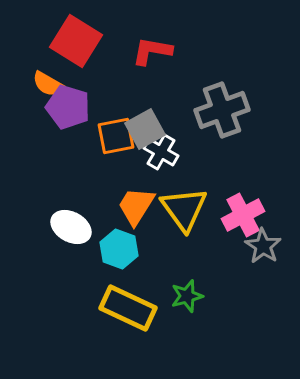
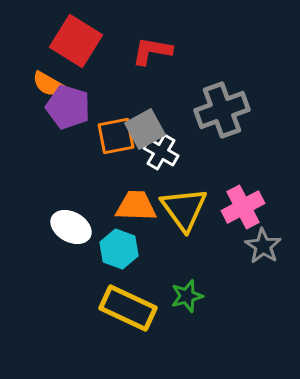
orange trapezoid: rotated 60 degrees clockwise
pink cross: moved 8 px up
